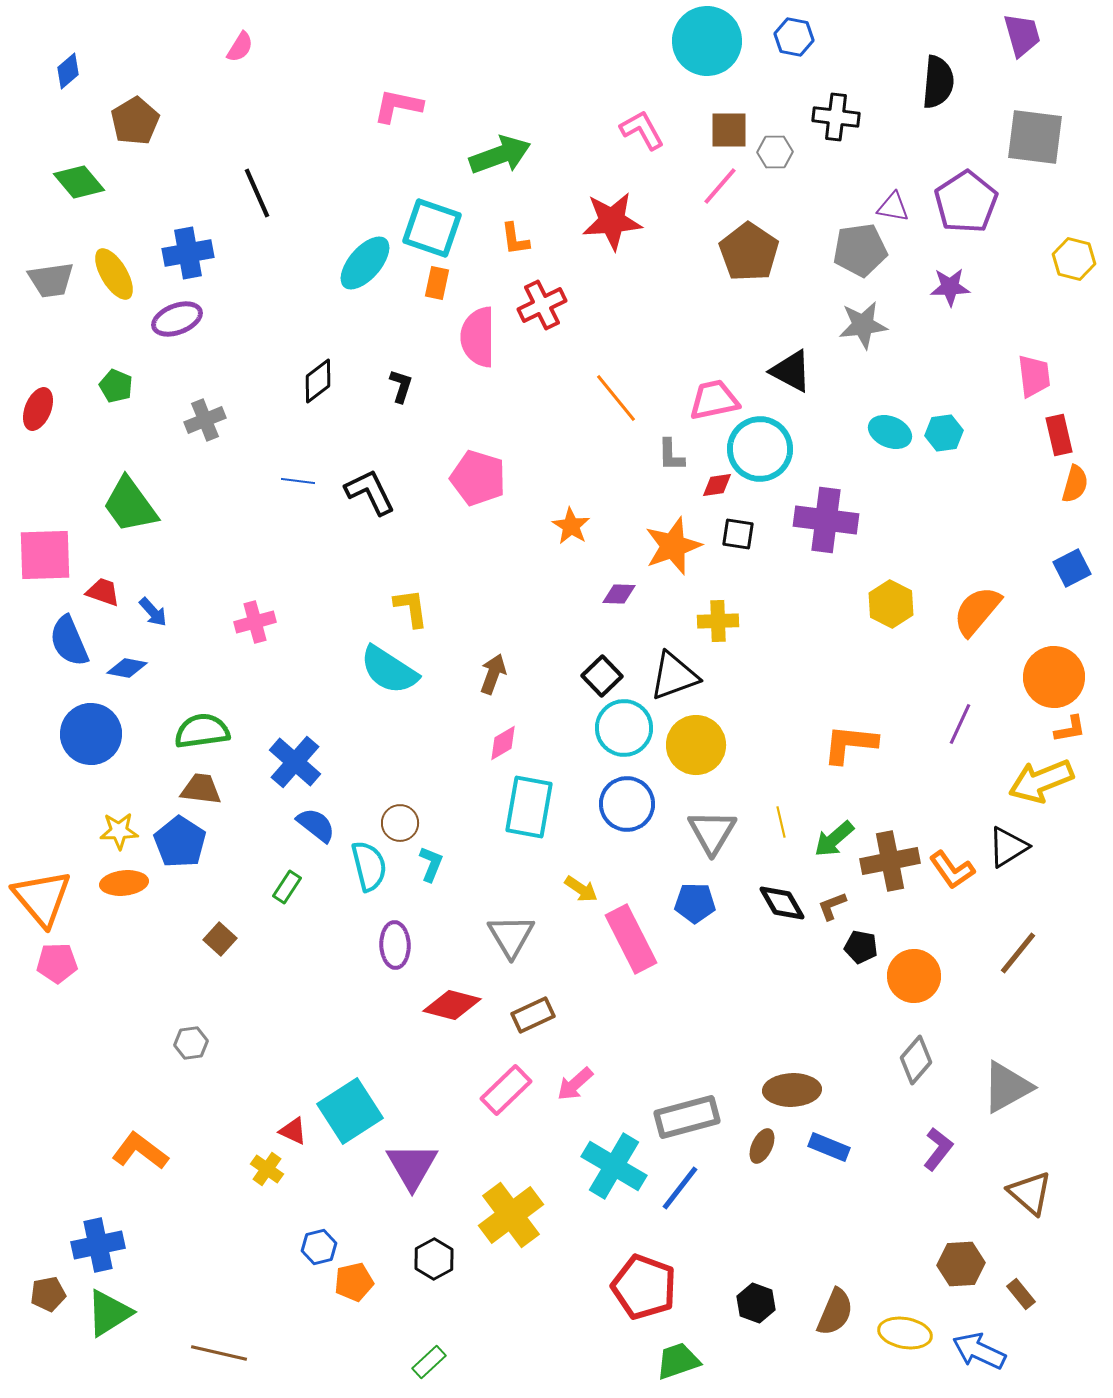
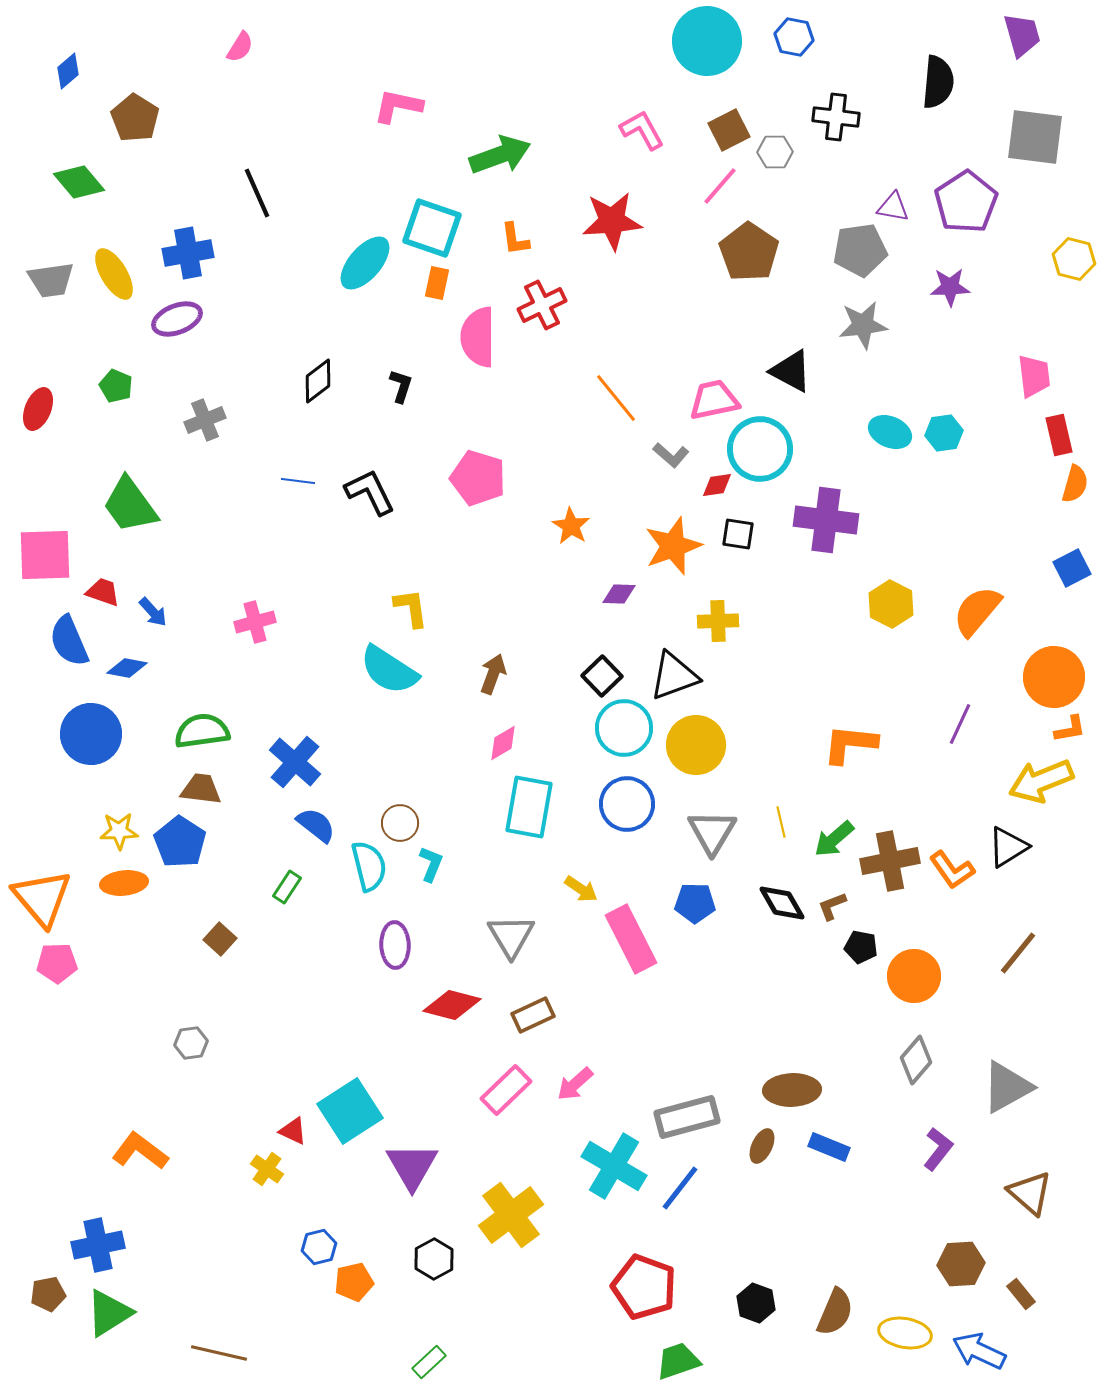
brown pentagon at (135, 121): moved 3 px up; rotated 9 degrees counterclockwise
brown square at (729, 130): rotated 27 degrees counterclockwise
gray L-shape at (671, 455): rotated 48 degrees counterclockwise
